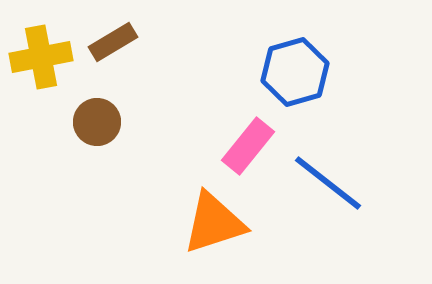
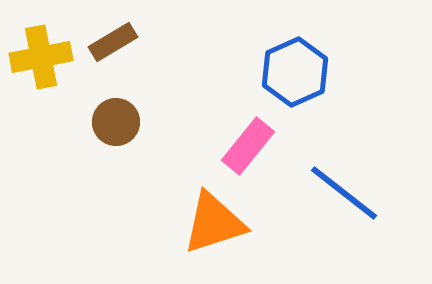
blue hexagon: rotated 8 degrees counterclockwise
brown circle: moved 19 px right
blue line: moved 16 px right, 10 px down
